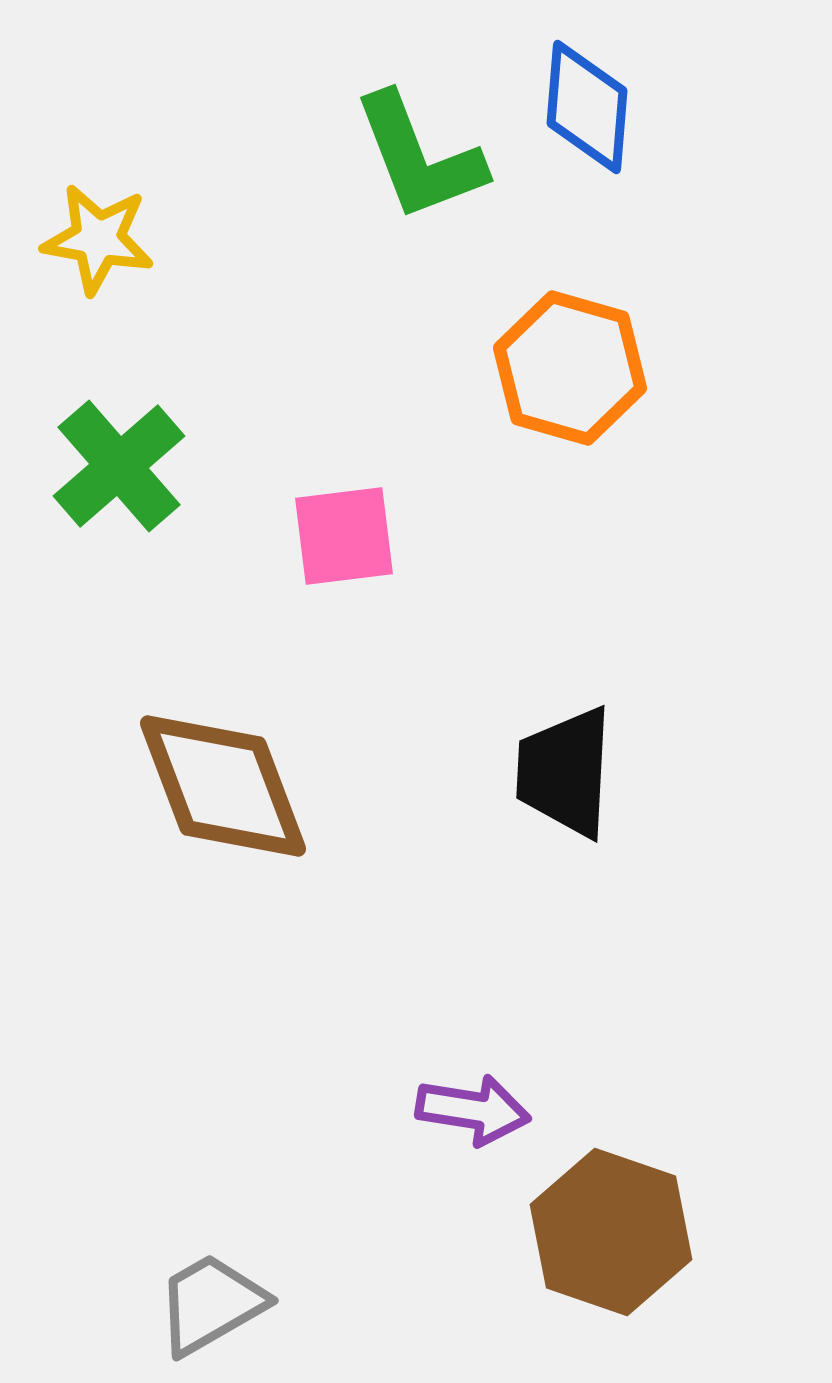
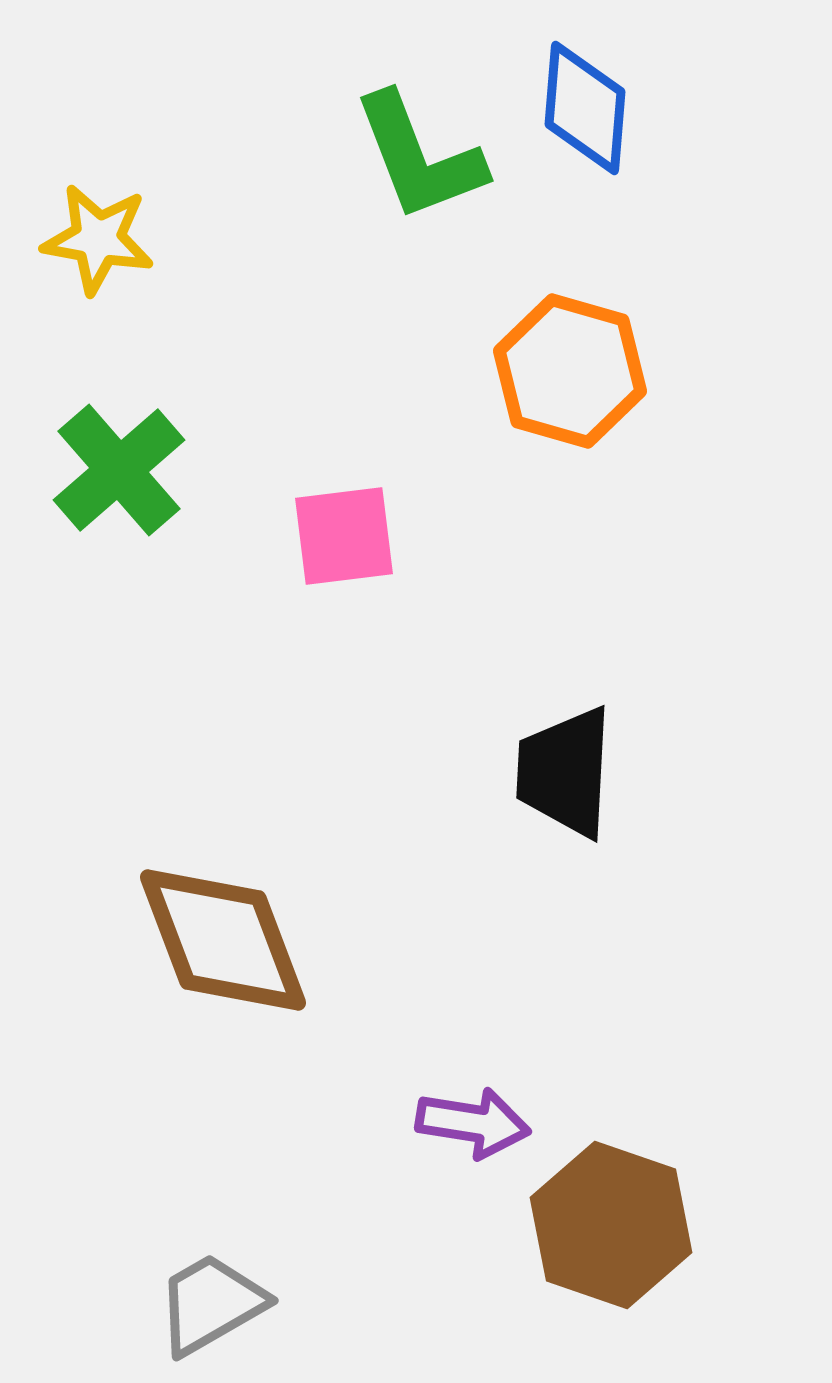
blue diamond: moved 2 px left, 1 px down
orange hexagon: moved 3 px down
green cross: moved 4 px down
brown diamond: moved 154 px down
purple arrow: moved 13 px down
brown hexagon: moved 7 px up
